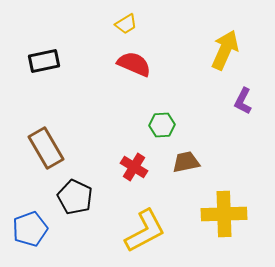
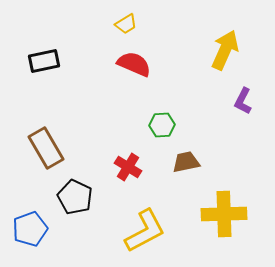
red cross: moved 6 px left
